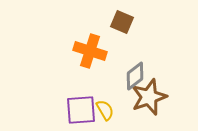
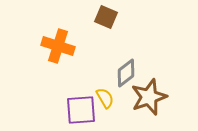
brown square: moved 16 px left, 5 px up
orange cross: moved 32 px left, 5 px up
gray diamond: moved 9 px left, 3 px up
yellow semicircle: moved 12 px up
